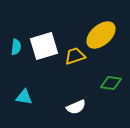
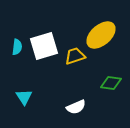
cyan semicircle: moved 1 px right
cyan triangle: rotated 48 degrees clockwise
